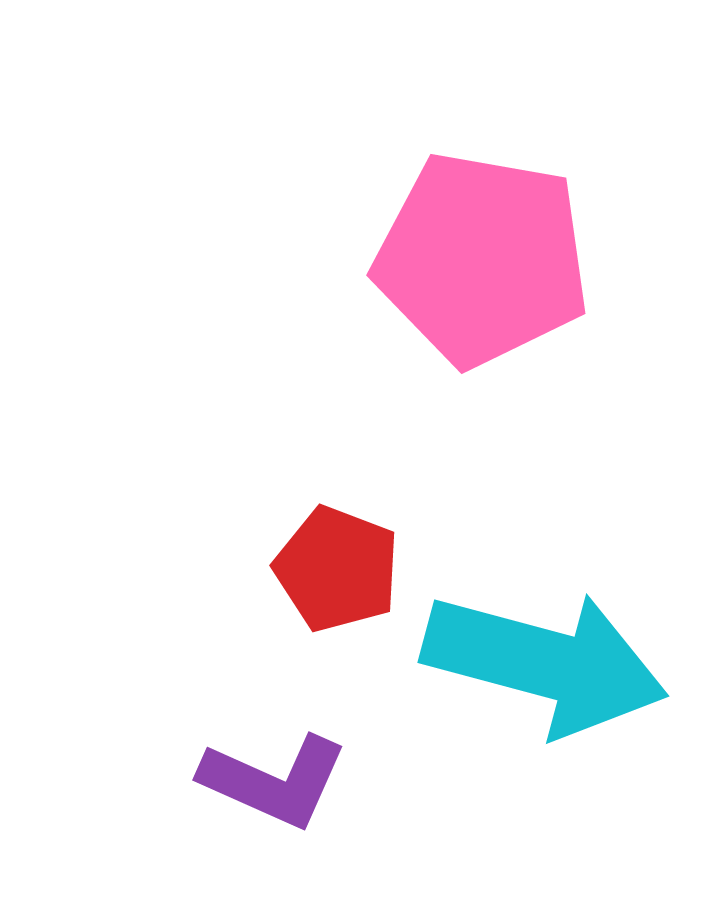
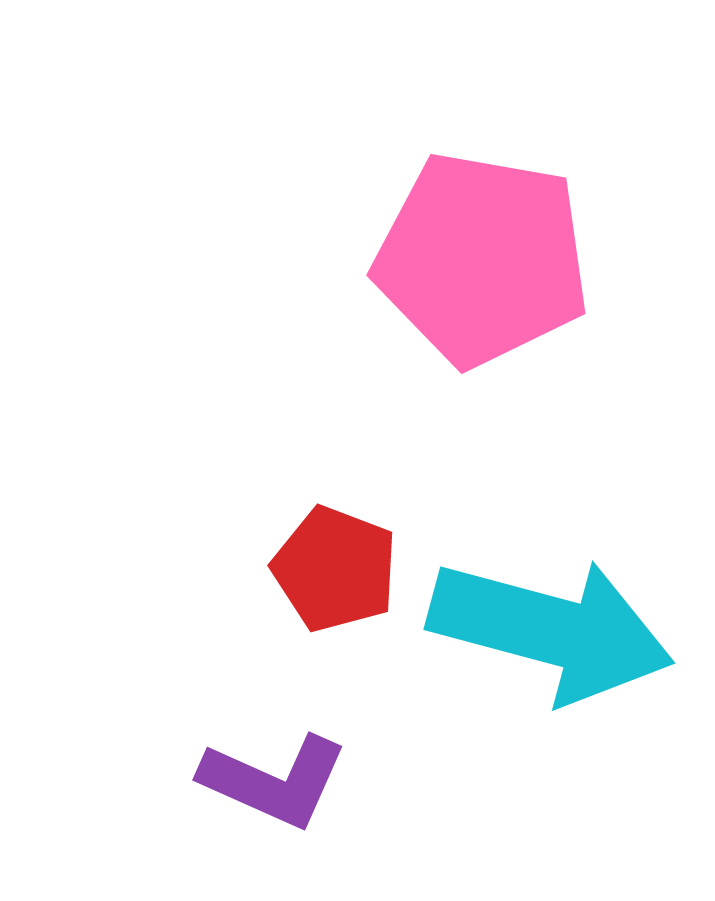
red pentagon: moved 2 px left
cyan arrow: moved 6 px right, 33 px up
